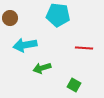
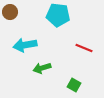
brown circle: moved 6 px up
red line: rotated 18 degrees clockwise
